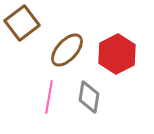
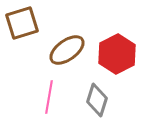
brown square: rotated 20 degrees clockwise
brown ellipse: rotated 12 degrees clockwise
gray diamond: moved 8 px right, 3 px down; rotated 8 degrees clockwise
